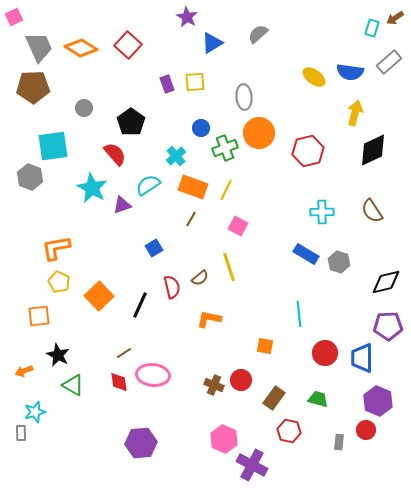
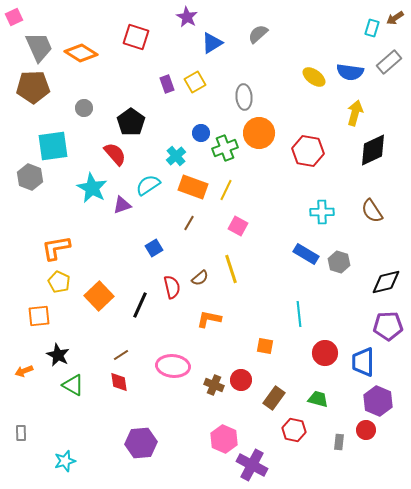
red square at (128, 45): moved 8 px right, 8 px up; rotated 24 degrees counterclockwise
orange diamond at (81, 48): moved 5 px down
yellow square at (195, 82): rotated 25 degrees counterclockwise
blue circle at (201, 128): moved 5 px down
red hexagon at (308, 151): rotated 24 degrees clockwise
brown line at (191, 219): moved 2 px left, 4 px down
yellow line at (229, 267): moved 2 px right, 2 px down
brown line at (124, 353): moved 3 px left, 2 px down
blue trapezoid at (362, 358): moved 1 px right, 4 px down
pink ellipse at (153, 375): moved 20 px right, 9 px up
cyan star at (35, 412): moved 30 px right, 49 px down
red hexagon at (289, 431): moved 5 px right, 1 px up
